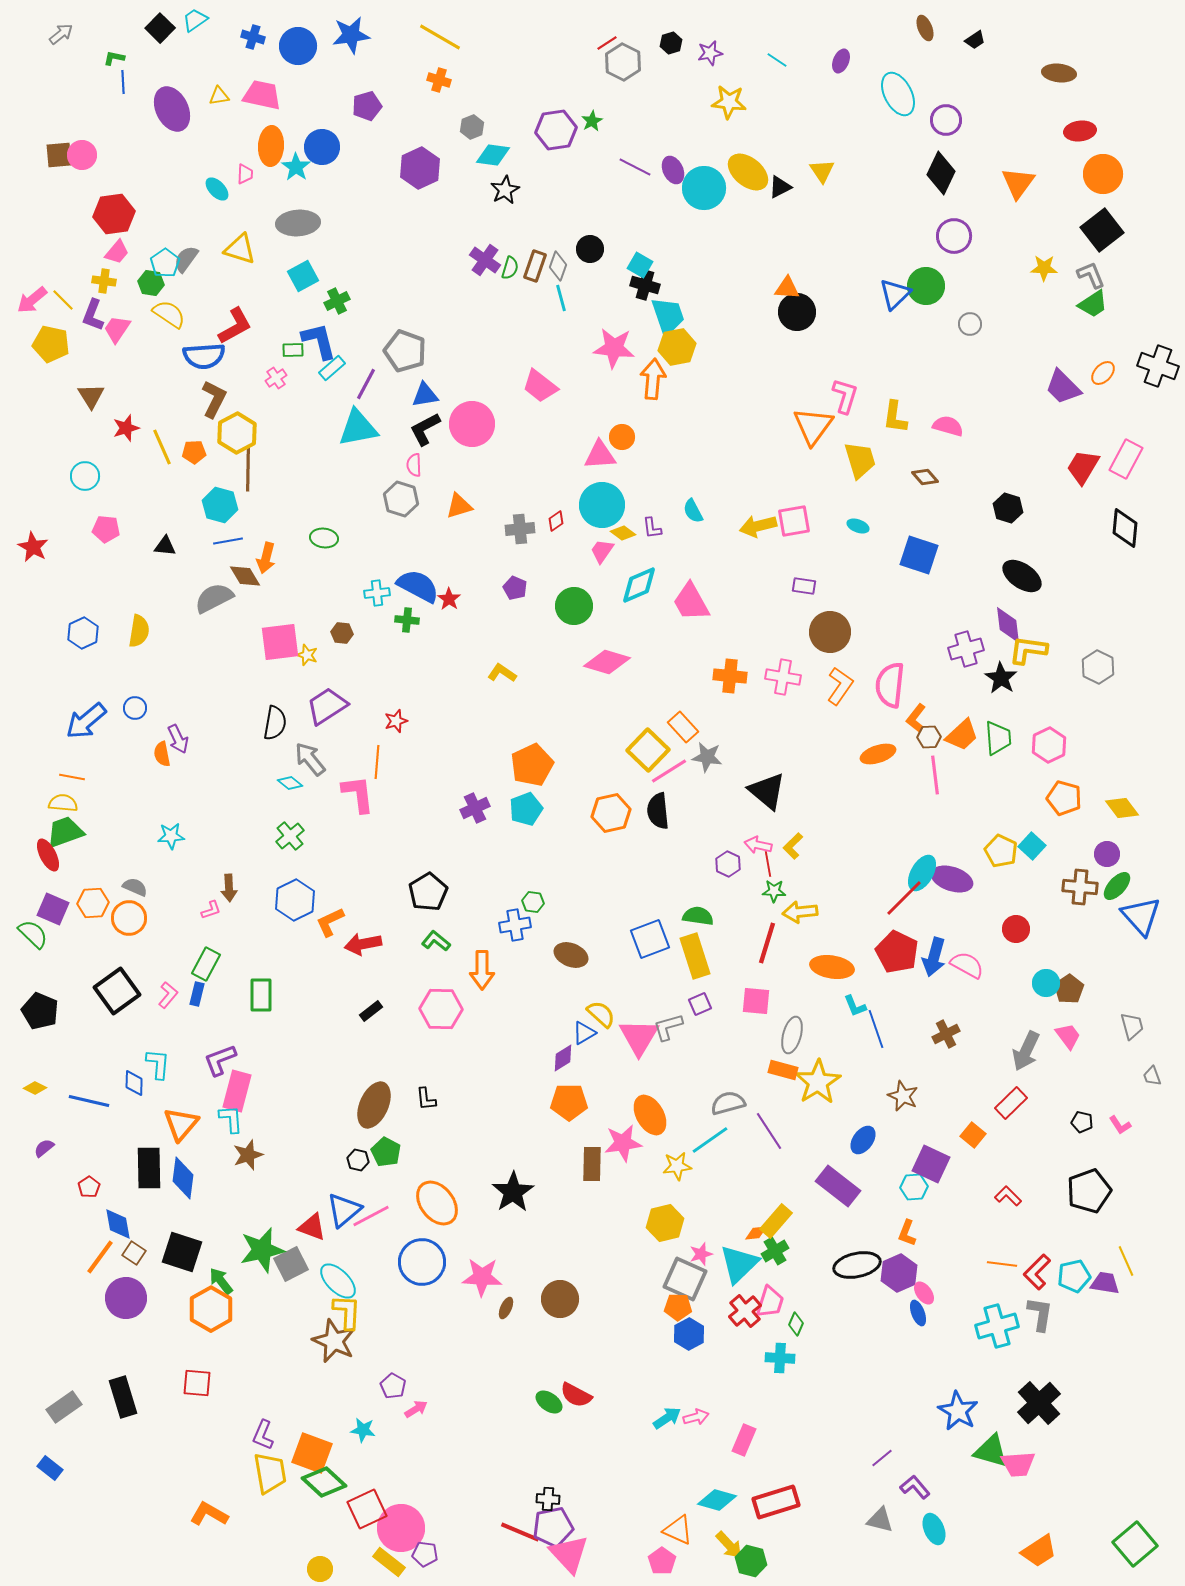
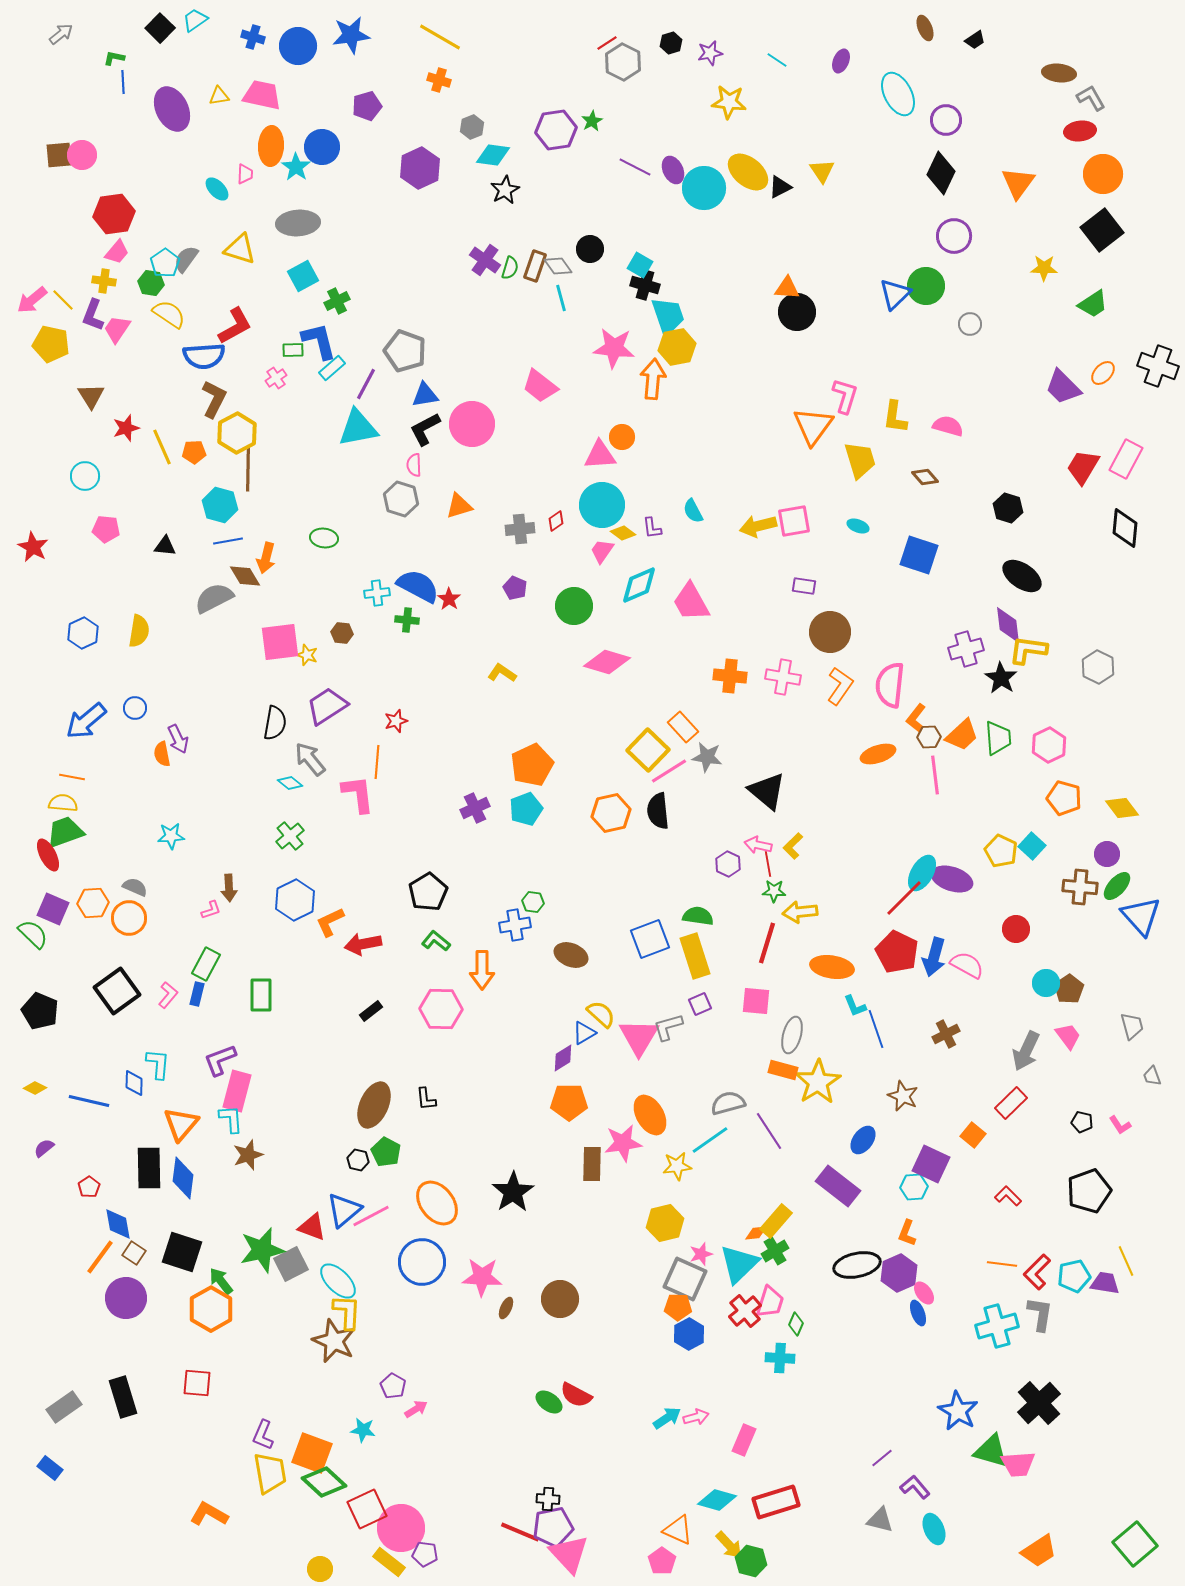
gray diamond at (558, 266): rotated 56 degrees counterclockwise
gray L-shape at (1091, 275): moved 177 px up; rotated 8 degrees counterclockwise
